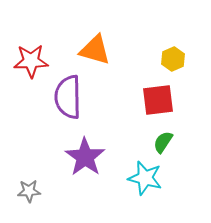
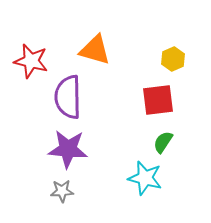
red star: rotated 16 degrees clockwise
purple star: moved 17 px left, 8 px up; rotated 30 degrees counterclockwise
gray star: moved 33 px right
